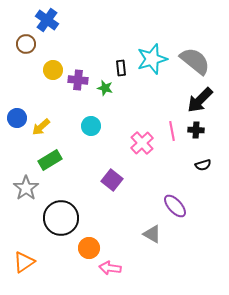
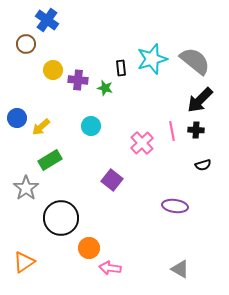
purple ellipse: rotated 40 degrees counterclockwise
gray triangle: moved 28 px right, 35 px down
